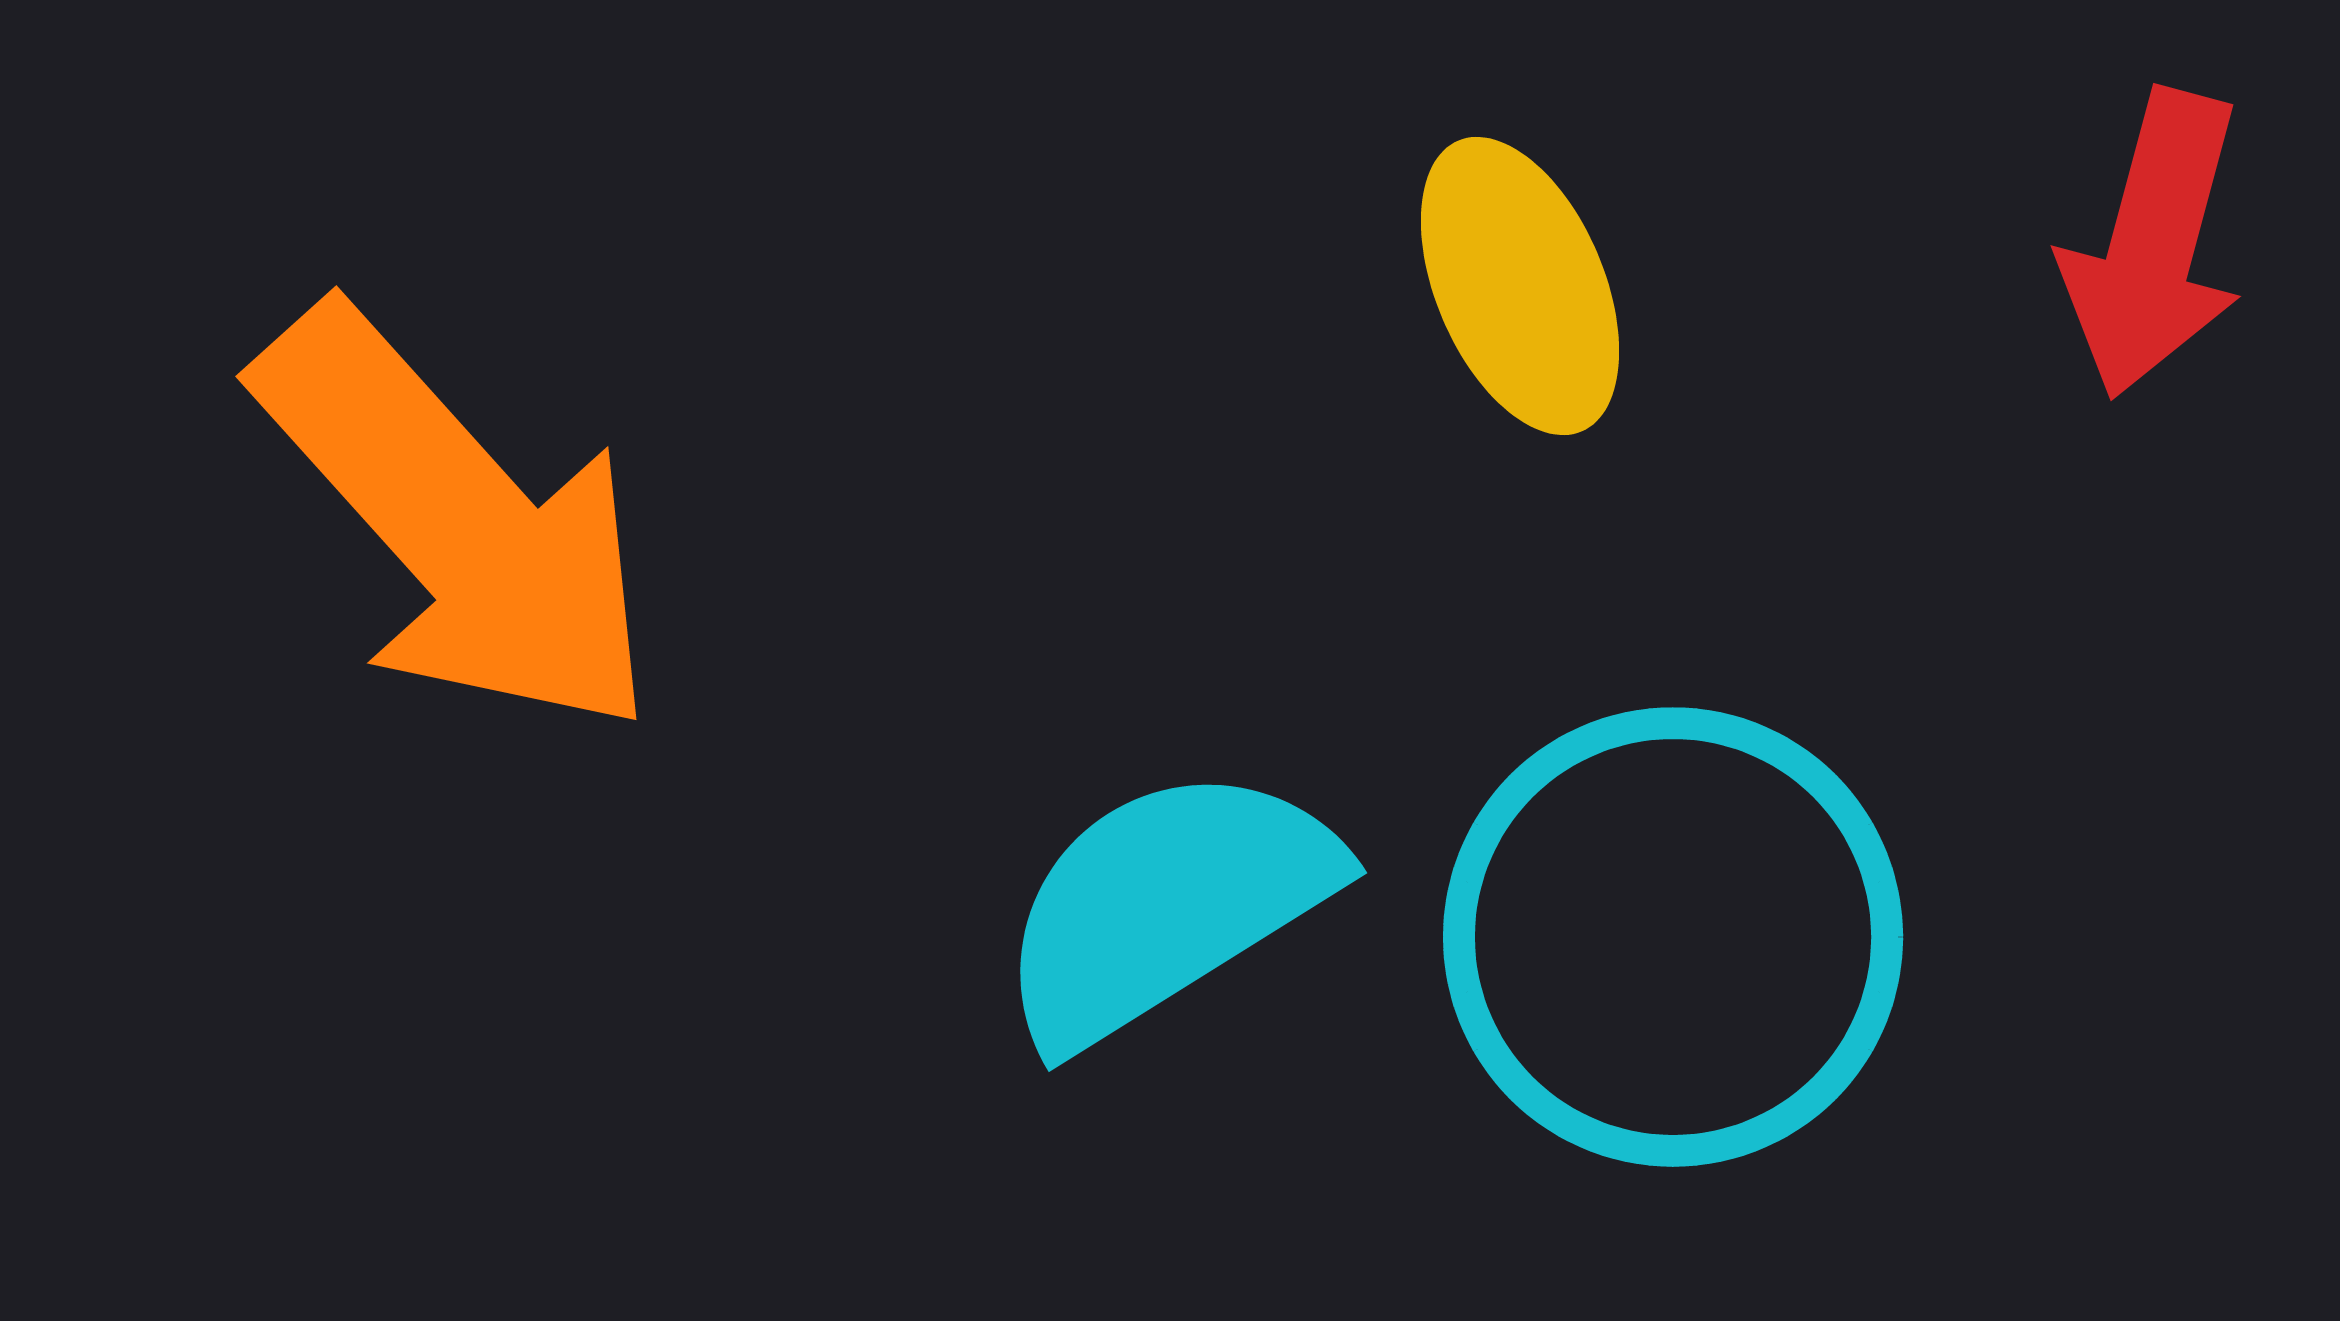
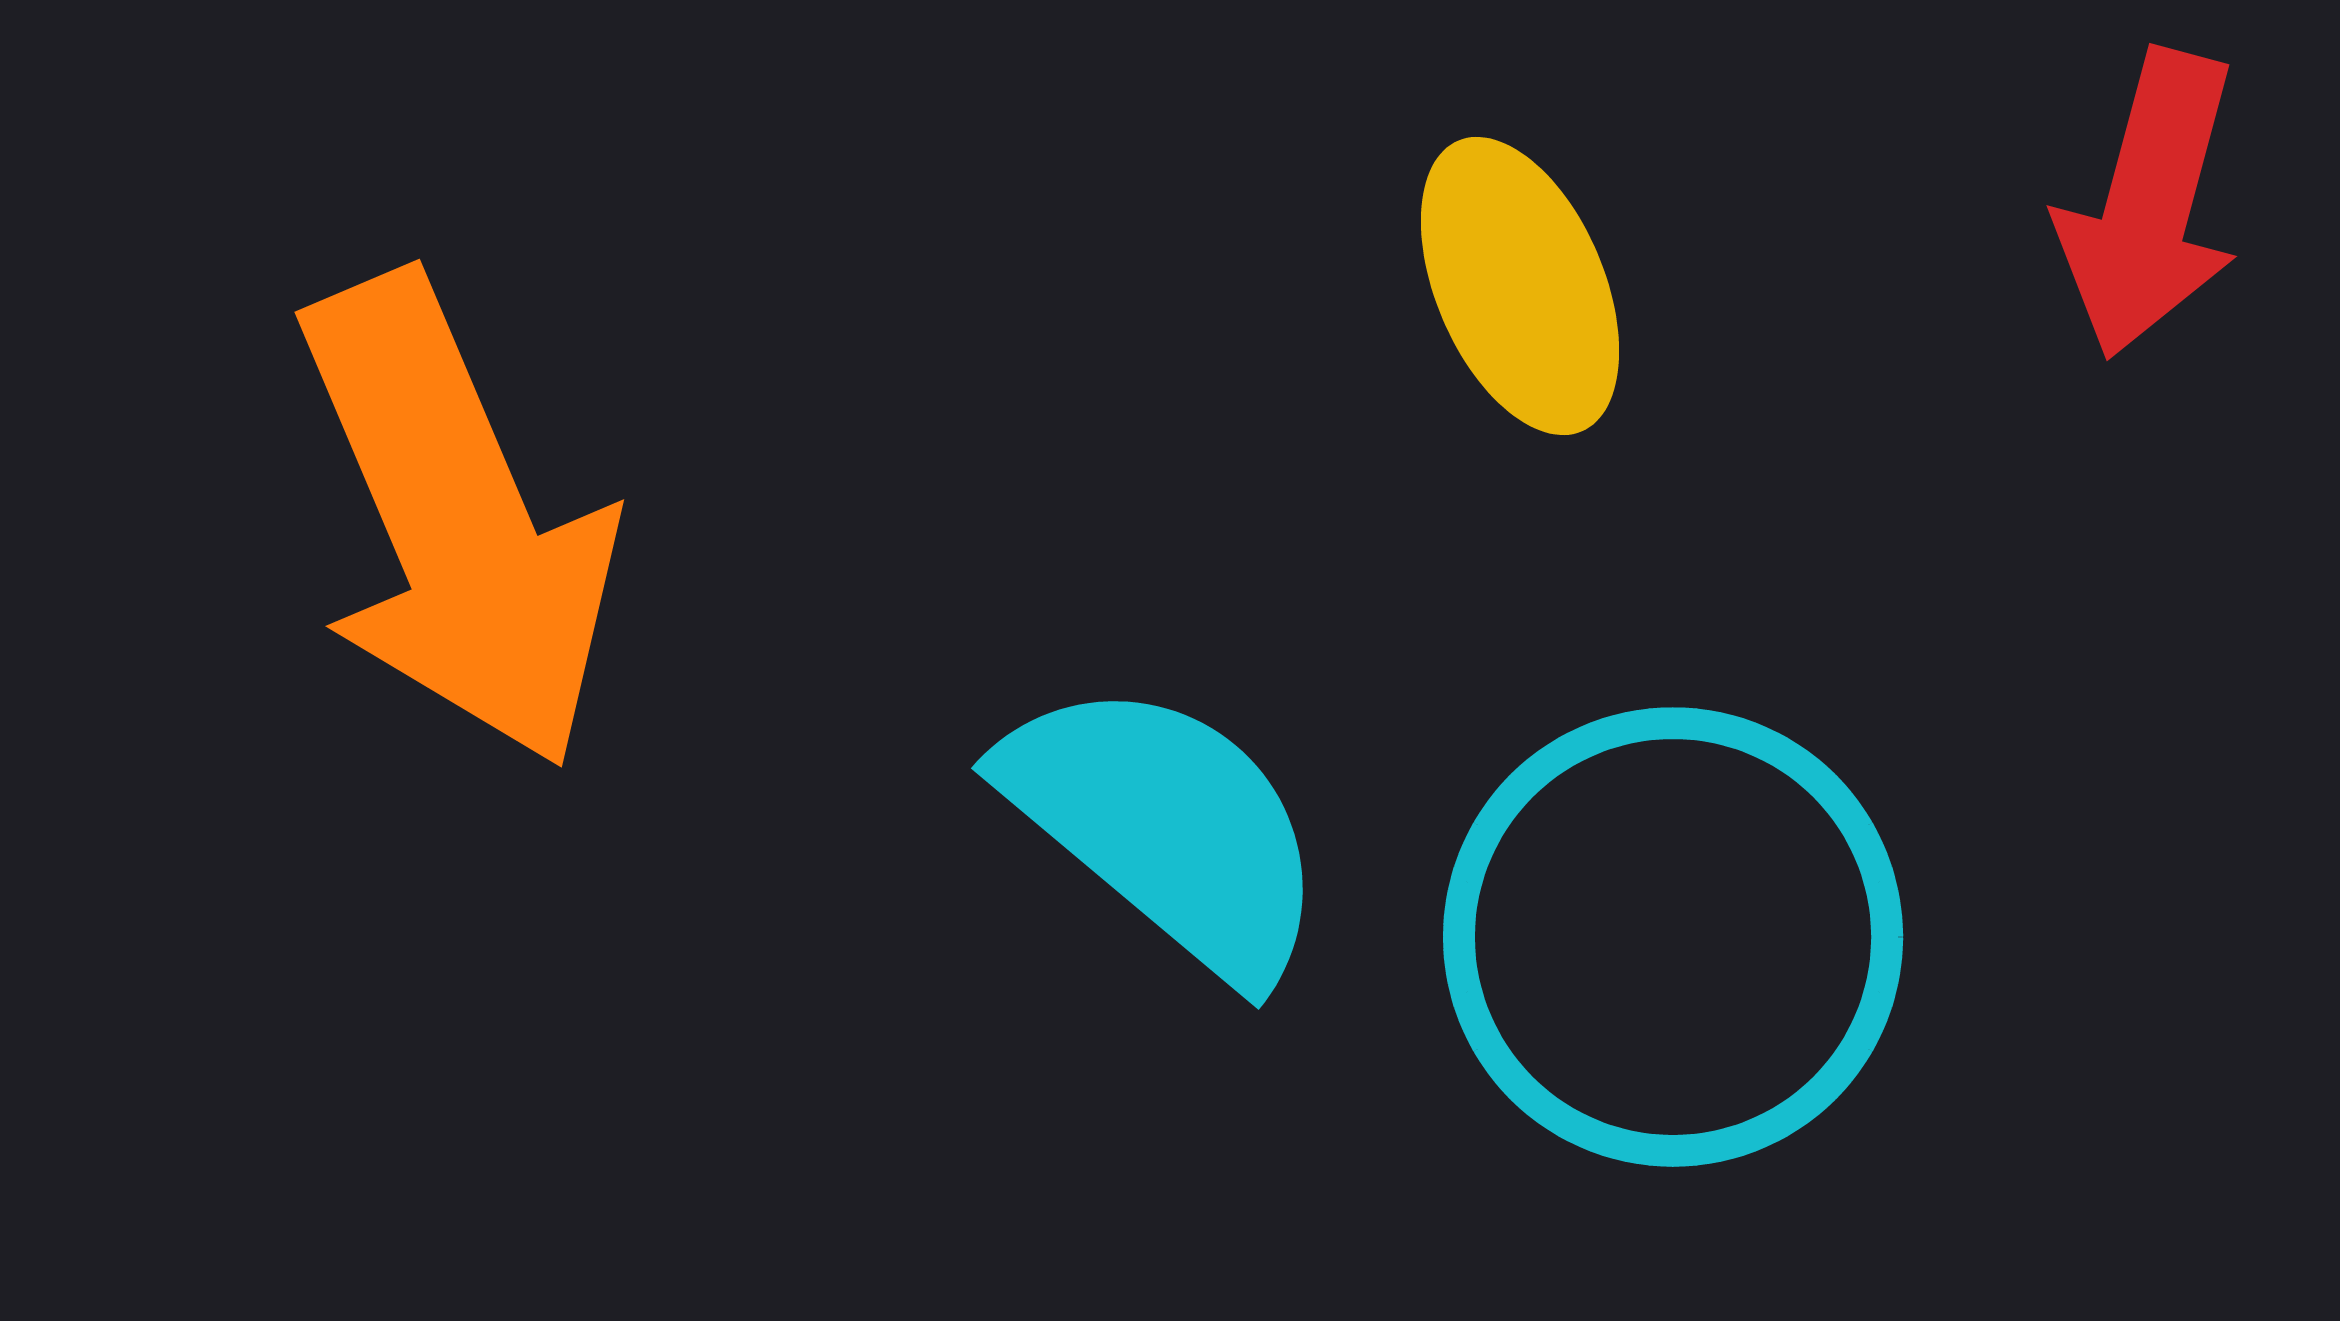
red arrow: moved 4 px left, 40 px up
orange arrow: rotated 19 degrees clockwise
cyan semicircle: moved 77 px up; rotated 72 degrees clockwise
